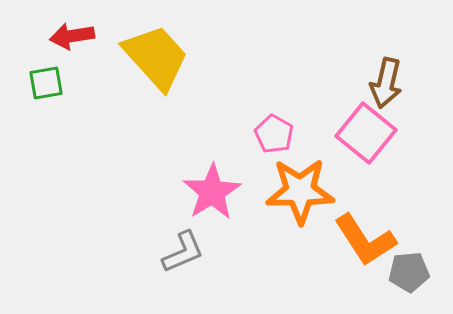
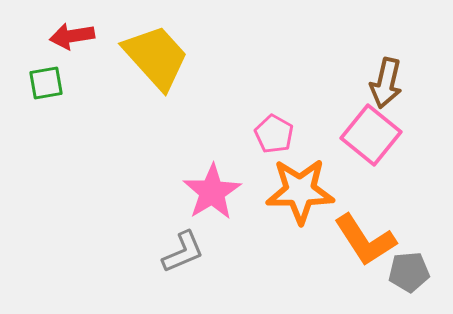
pink square: moved 5 px right, 2 px down
